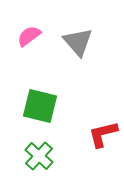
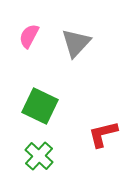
pink semicircle: rotated 25 degrees counterclockwise
gray triangle: moved 2 px left, 1 px down; rotated 24 degrees clockwise
green square: rotated 12 degrees clockwise
